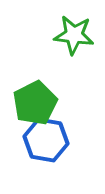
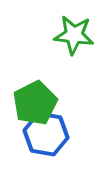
blue hexagon: moved 6 px up
